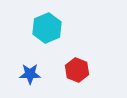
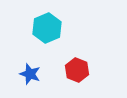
blue star: rotated 20 degrees clockwise
